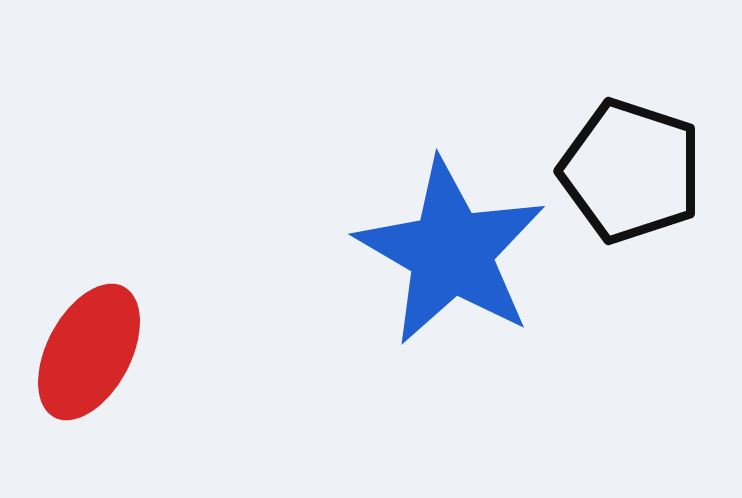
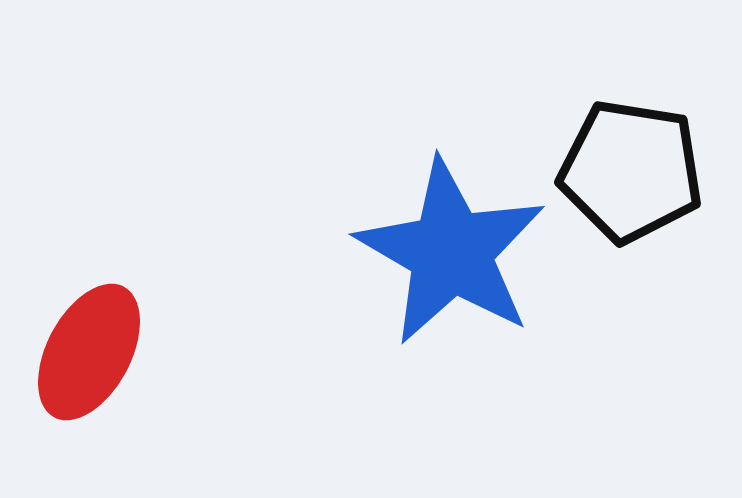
black pentagon: rotated 9 degrees counterclockwise
